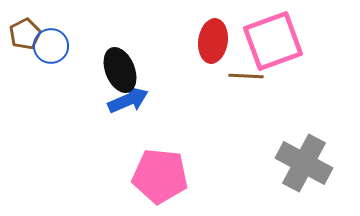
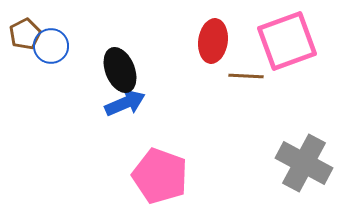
pink square: moved 14 px right
blue arrow: moved 3 px left, 3 px down
pink pentagon: rotated 14 degrees clockwise
